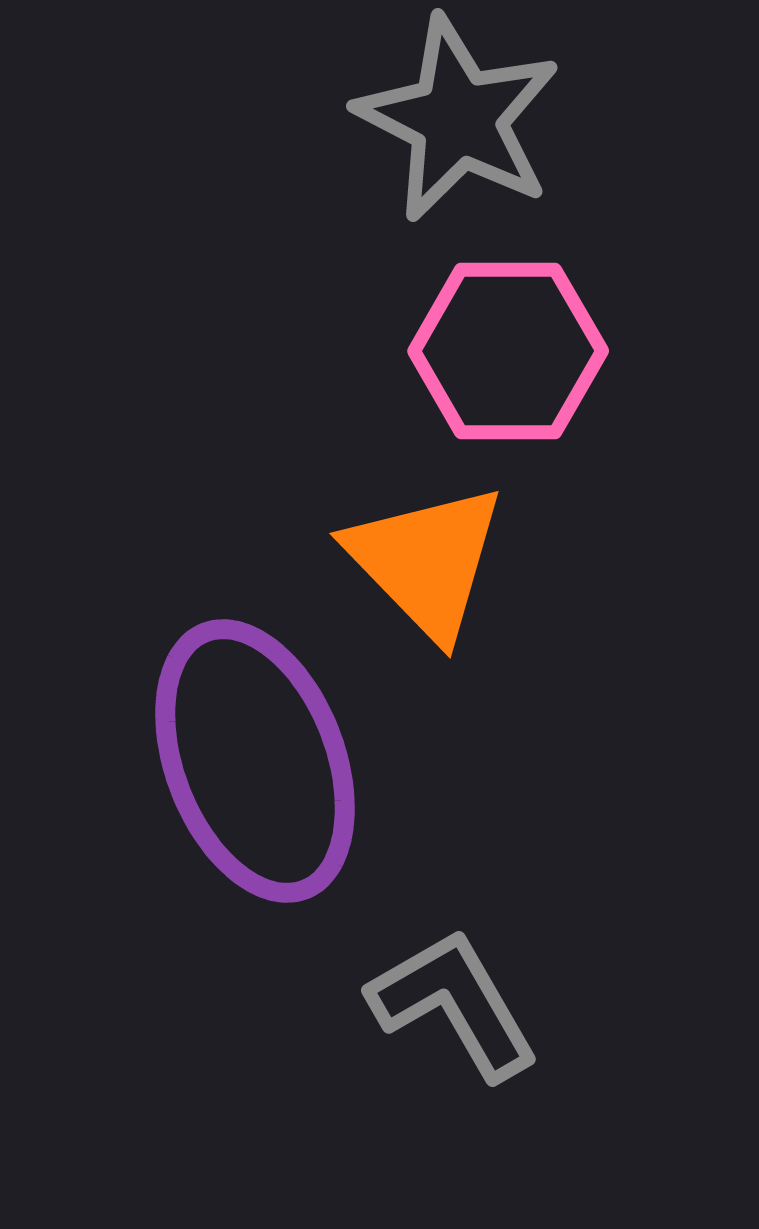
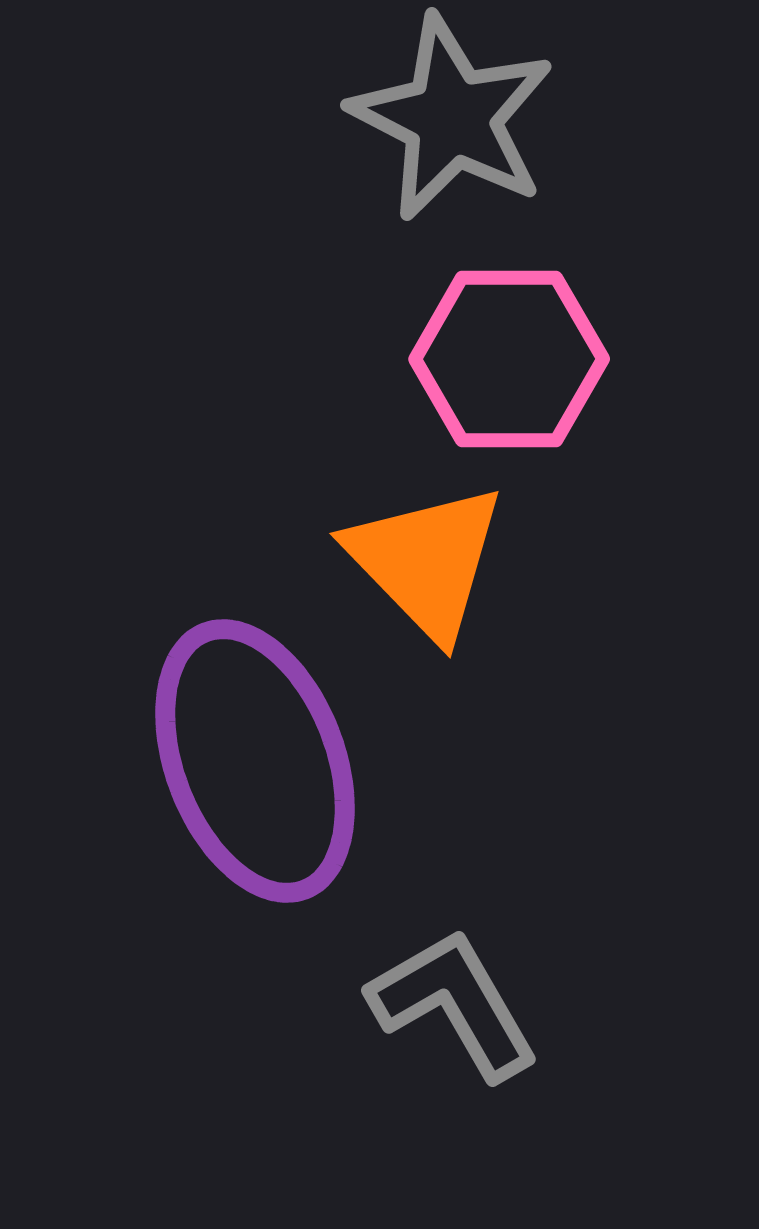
gray star: moved 6 px left, 1 px up
pink hexagon: moved 1 px right, 8 px down
